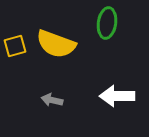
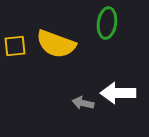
yellow square: rotated 10 degrees clockwise
white arrow: moved 1 px right, 3 px up
gray arrow: moved 31 px right, 3 px down
